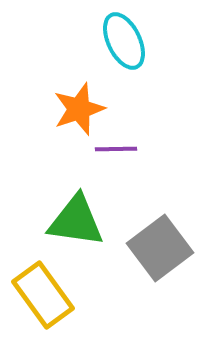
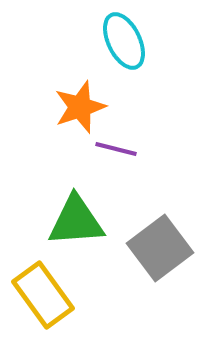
orange star: moved 1 px right, 2 px up
purple line: rotated 15 degrees clockwise
green triangle: rotated 12 degrees counterclockwise
